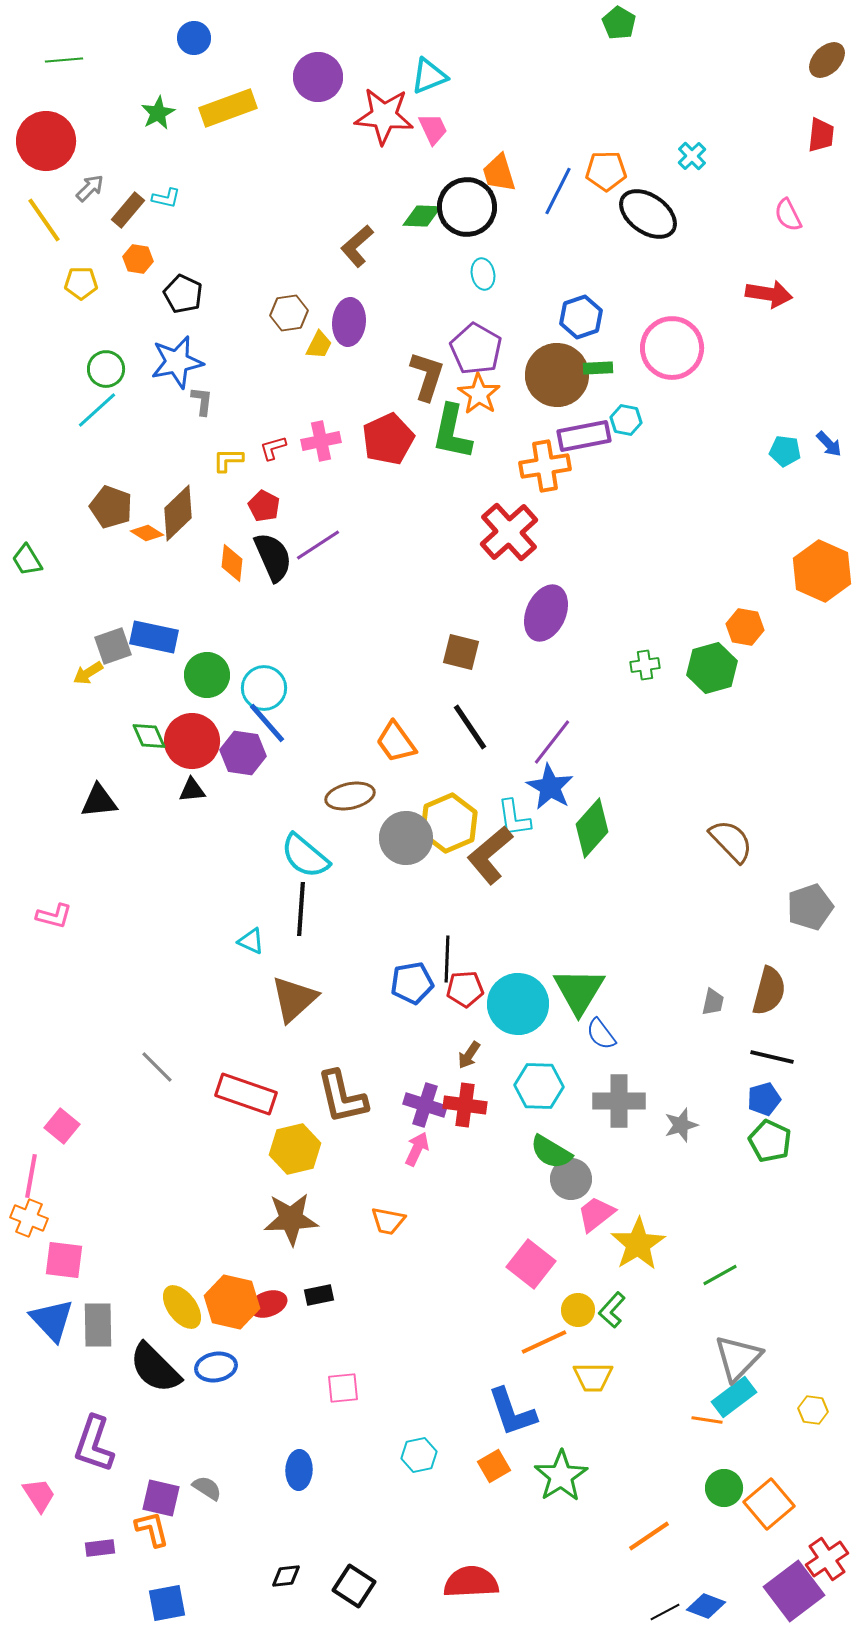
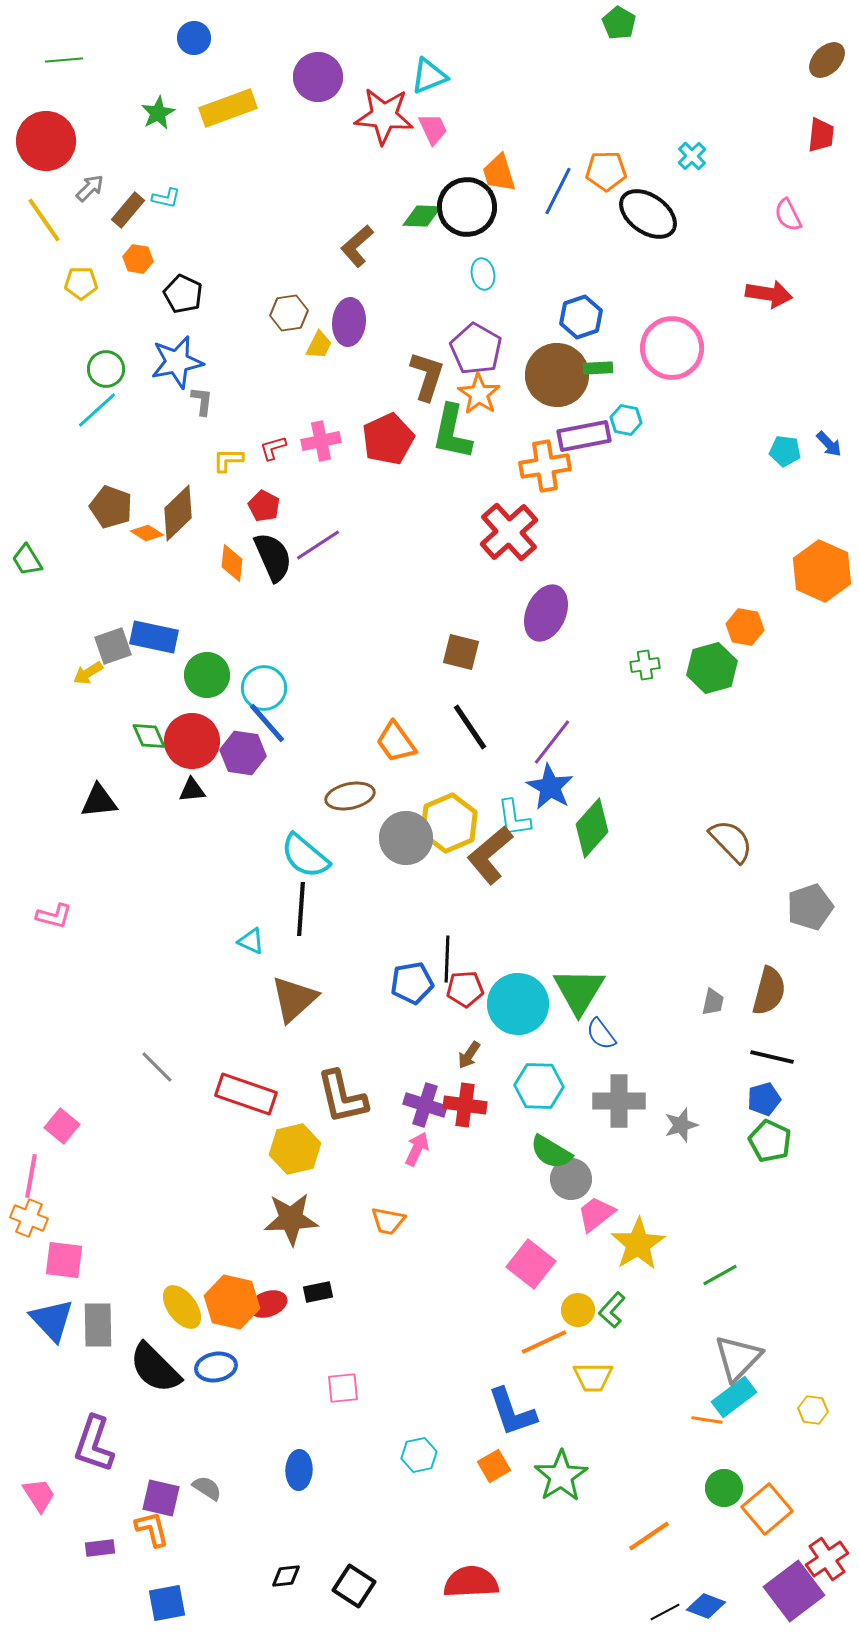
black rectangle at (319, 1295): moved 1 px left, 3 px up
orange square at (769, 1504): moved 2 px left, 5 px down
